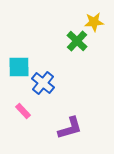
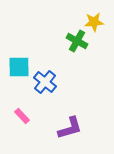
green cross: rotated 15 degrees counterclockwise
blue cross: moved 2 px right, 1 px up
pink rectangle: moved 1 px left, 5 px down
